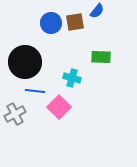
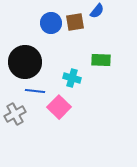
green rectangle: moved 3 px down
